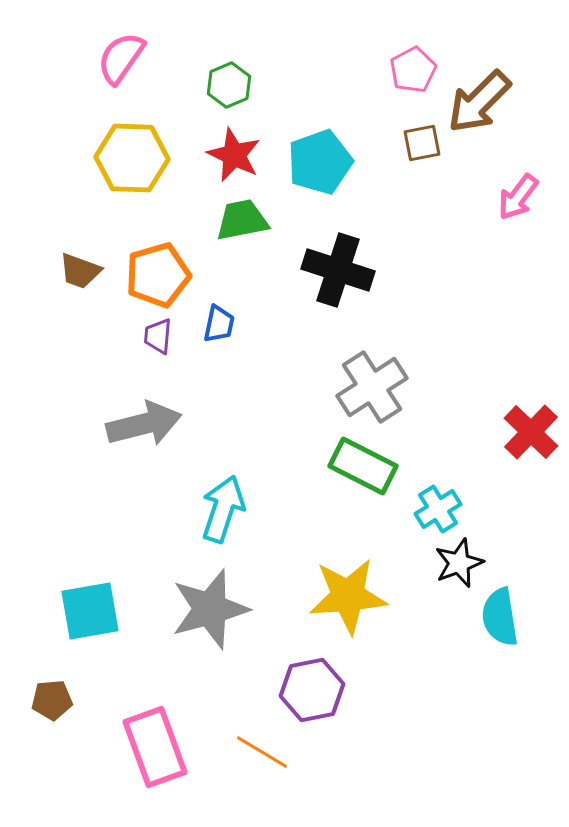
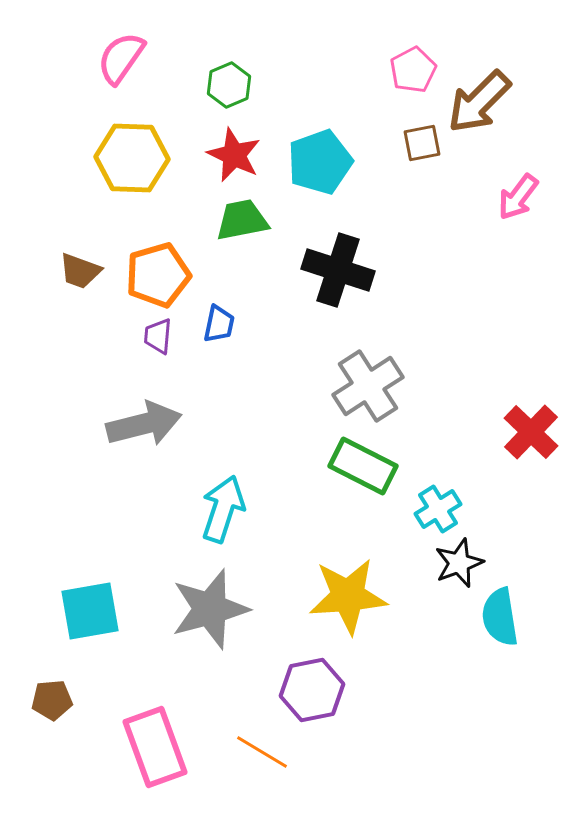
gray cross: moved 4 px left, 1 px up
